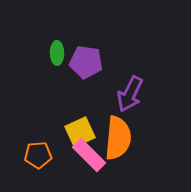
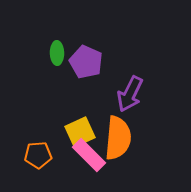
purple pentagon: rotated 16 degrees clockwise
